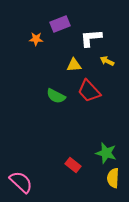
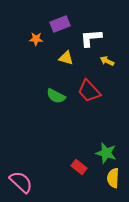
yellow triangle: moved 8 px left, 7 px up; rotated 21 degrees clockwise
red rectangle: moved 6 px right, 2 px down
